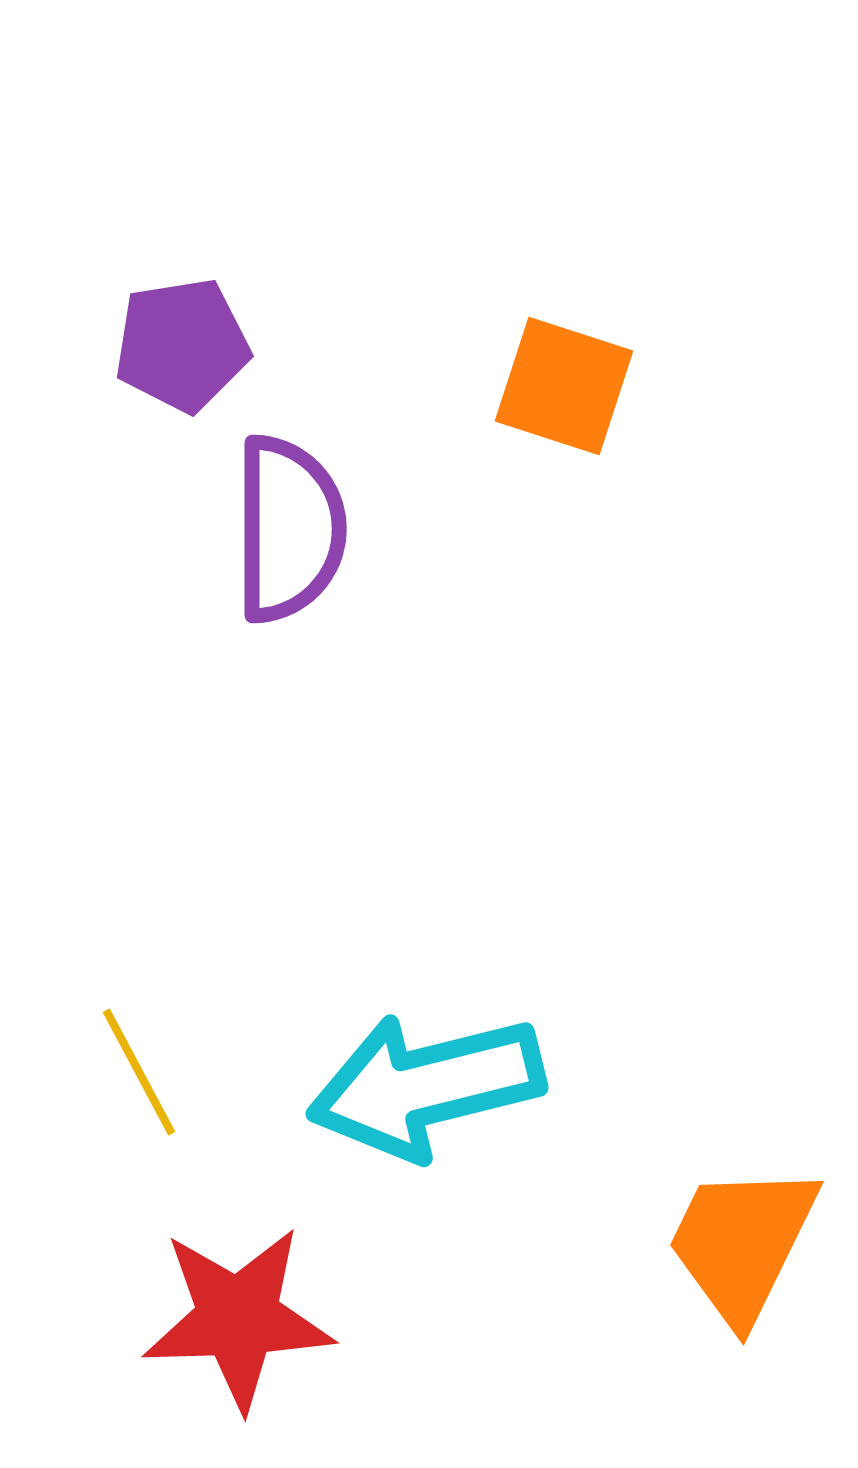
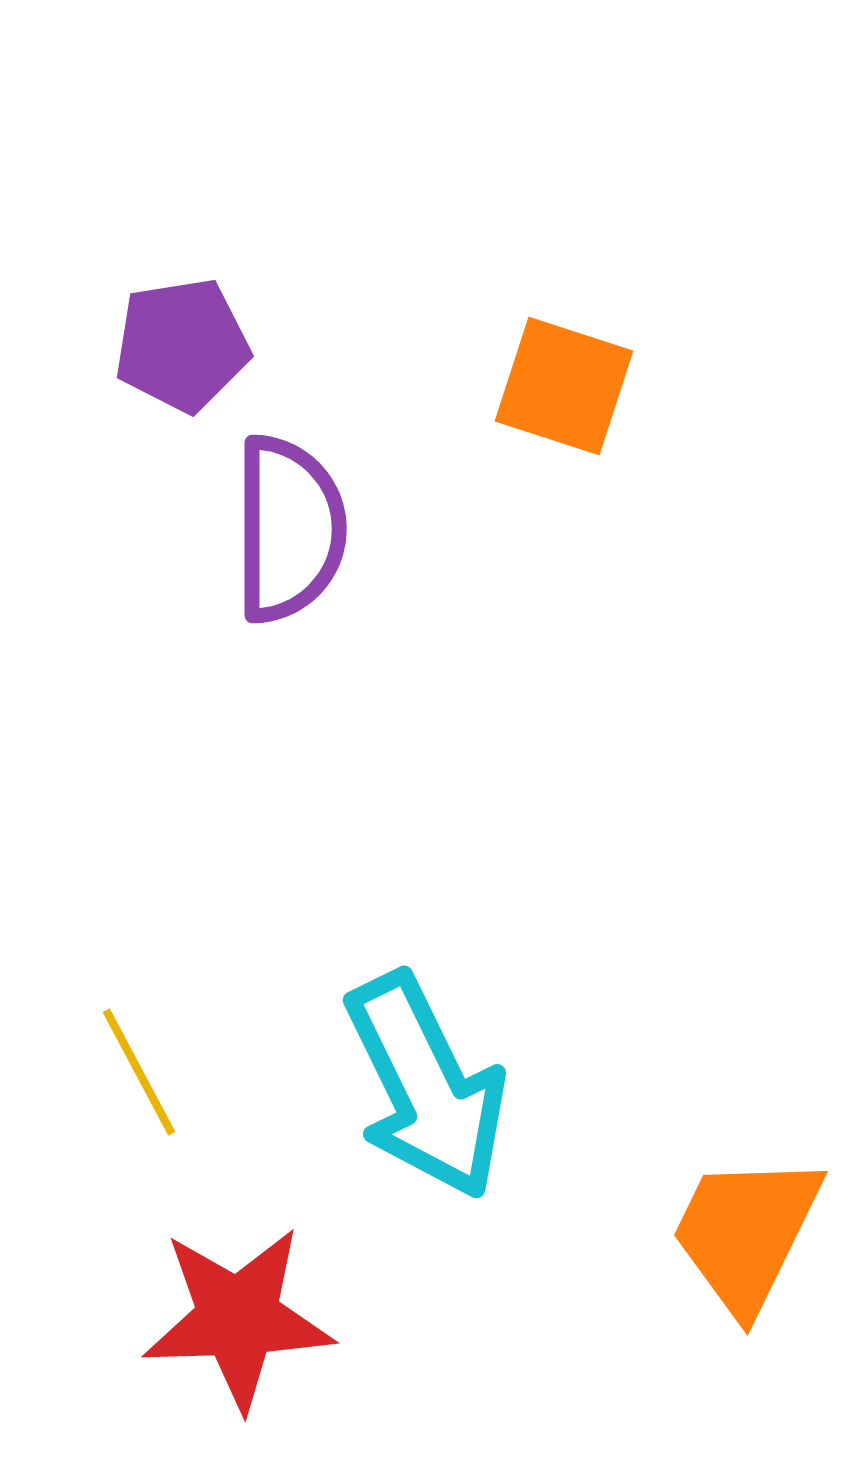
cyan arrow: rotated 102 degrees counterclockwise
orange trapezoid: moved 4 px right, 10 px up
